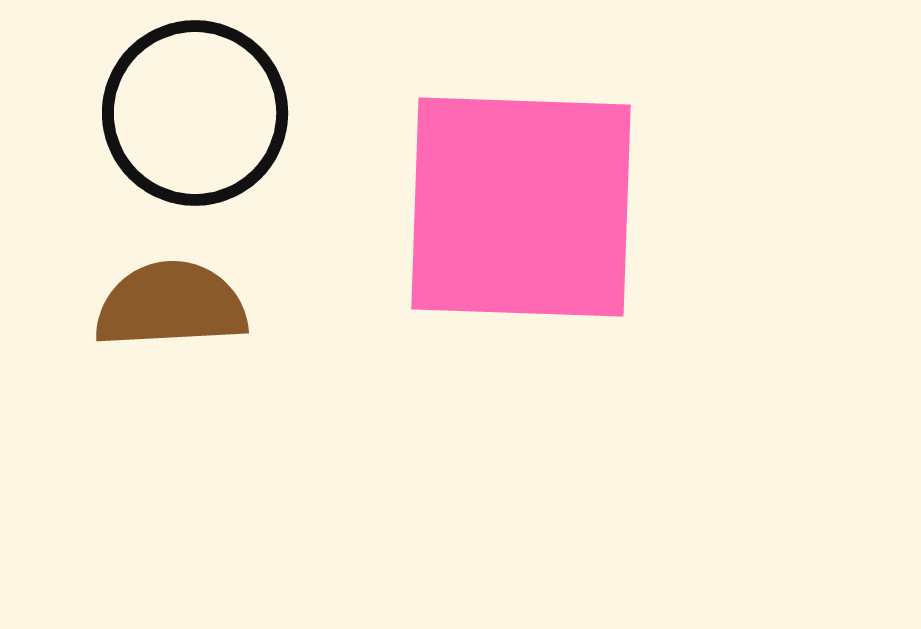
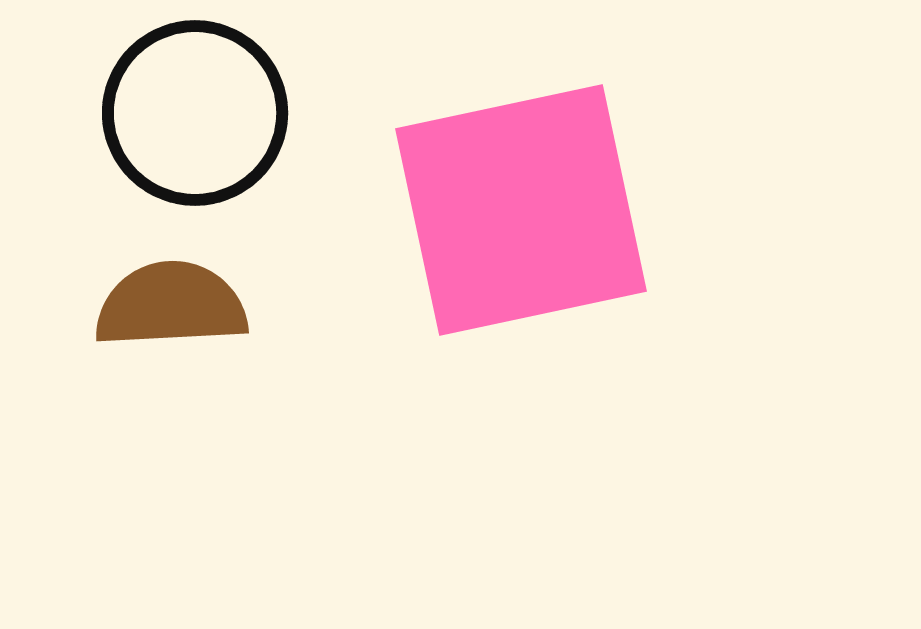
pink square: moved 3 px down; rotated 14 degrees counterclockwise
